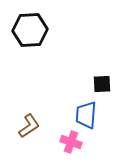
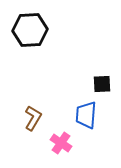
brown L-shape: moved 4 px right, 8 px up; rotated 25 degrees counterclockwise
pink cross: moved 10 px left, 1 px down; rotated 15 degrees clockwise
